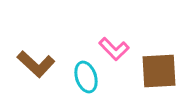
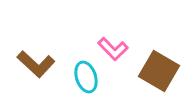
pink L-shape: moved 1 px left
brown square: rotated 33 degrees clockwise
